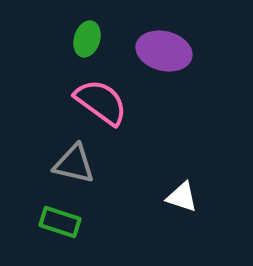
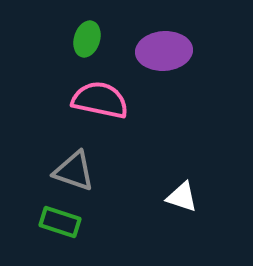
purple ellipse: rotated 18 degrees counterclockwise
pink semicircle: moved 1 px left, 2 px up; rotated 24 degrees counterclockwise
gray triangle: moved 7 px down; rotated 6 degrees clockwise
